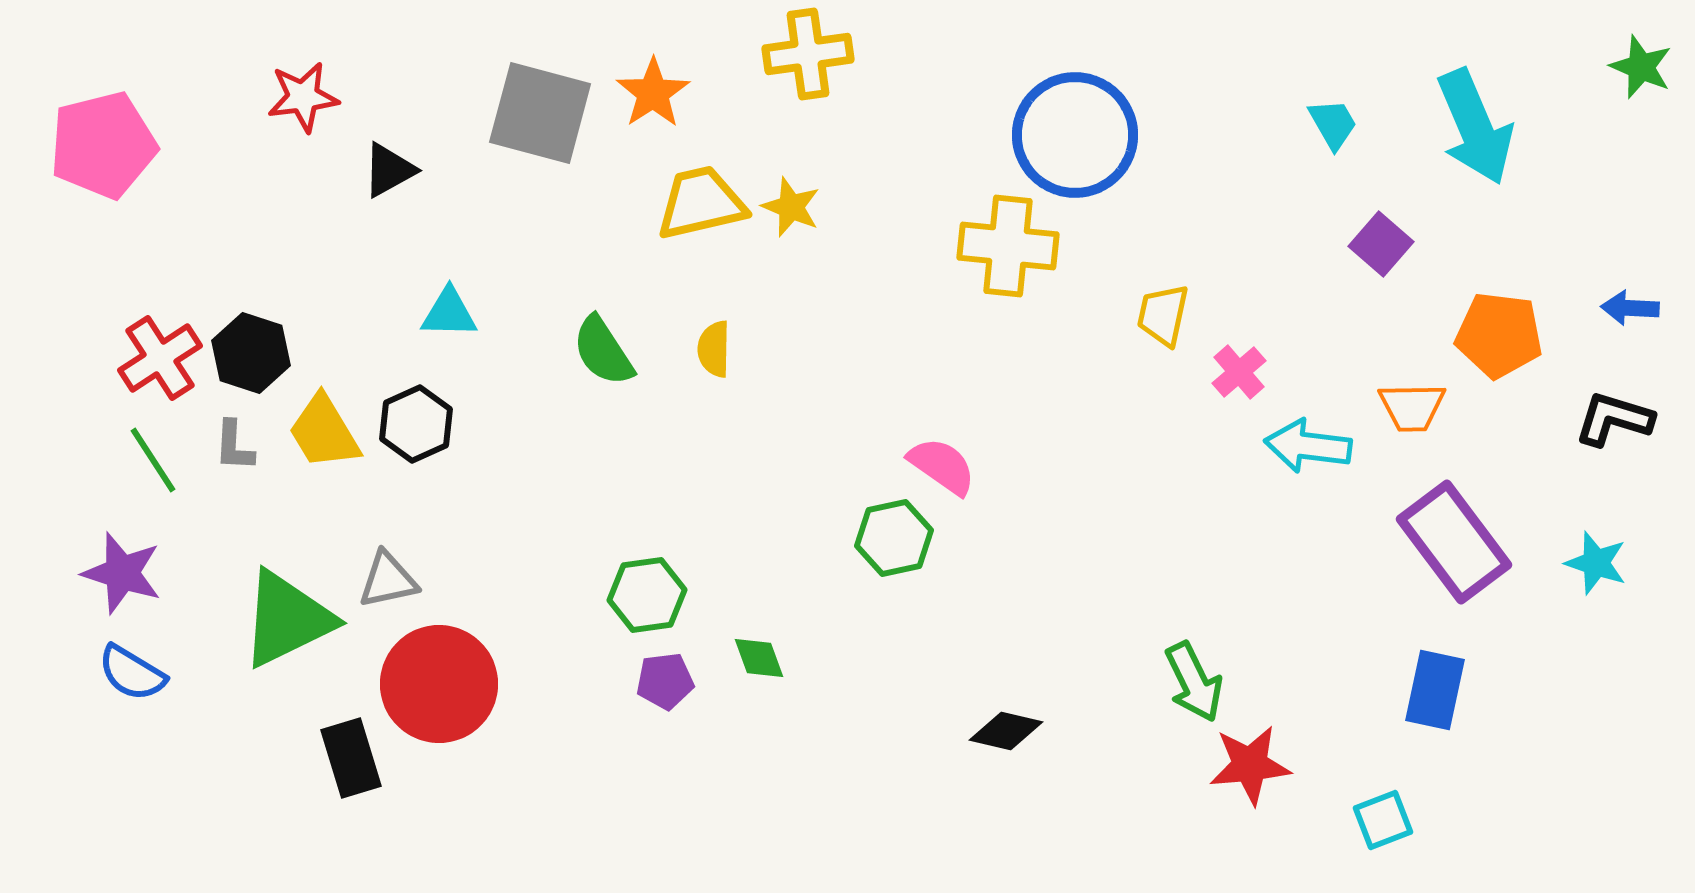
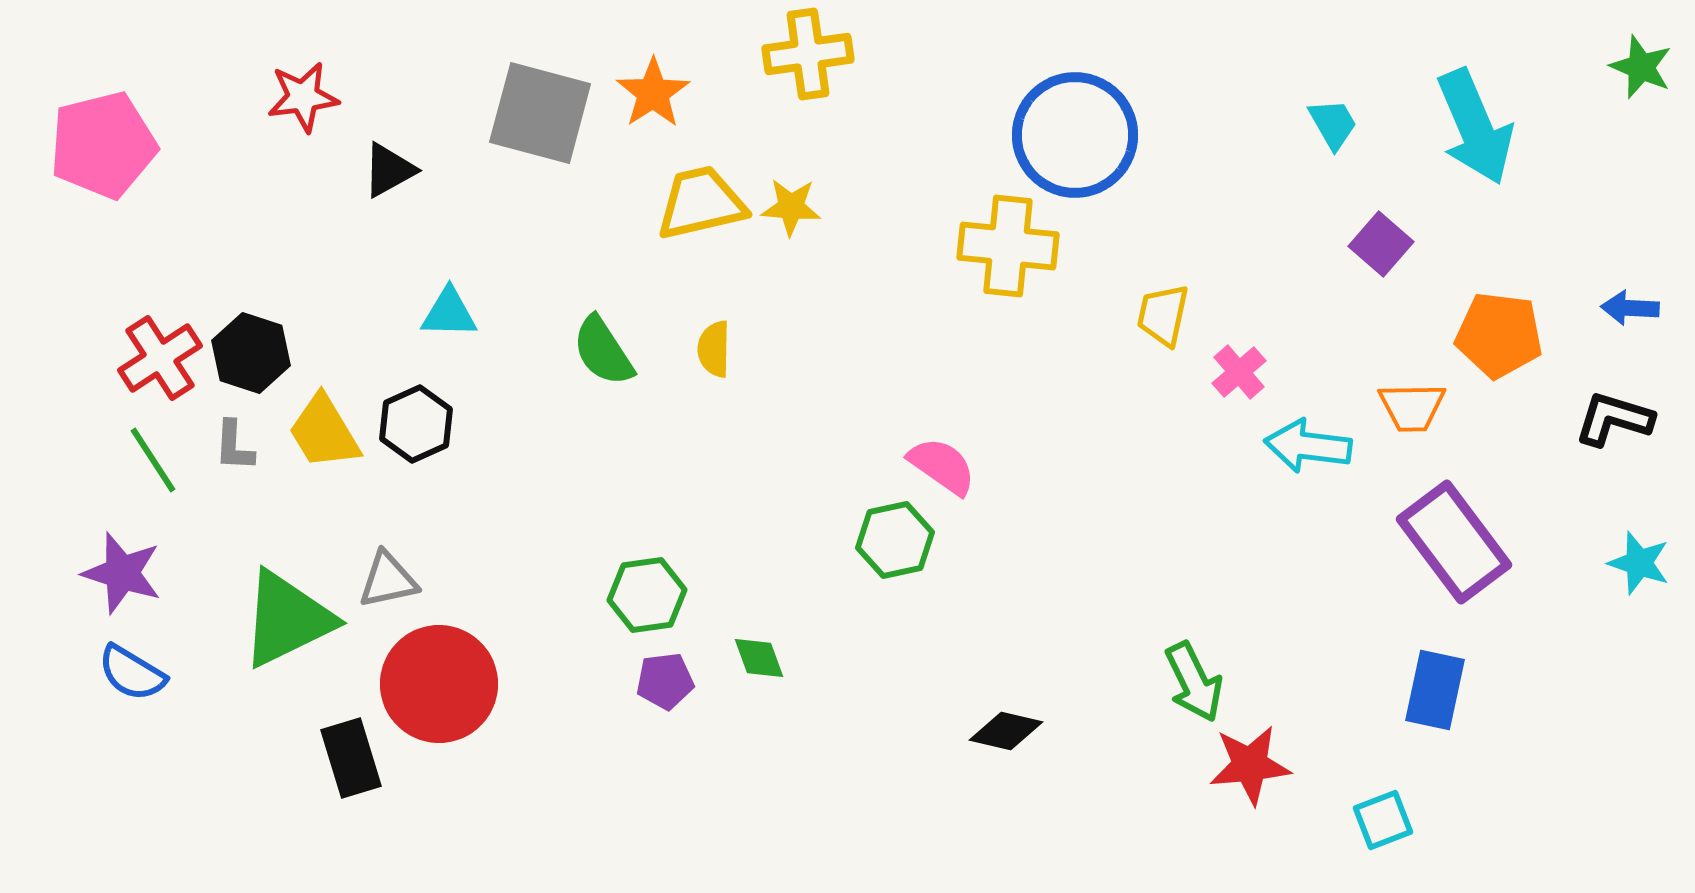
yellow star at (791, 207): rotated 18 degrees counterclockwise
green hexagon at (894, 538): moved 1 px right, 2 px down
cyan star at (1596, 563): moved 43 px right
